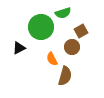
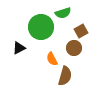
brown circle: moved 2 px right, 1 px down
